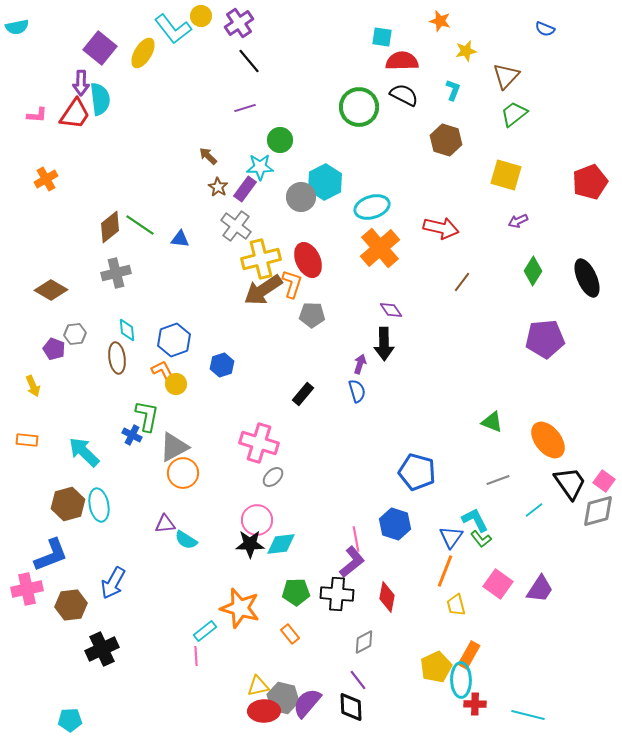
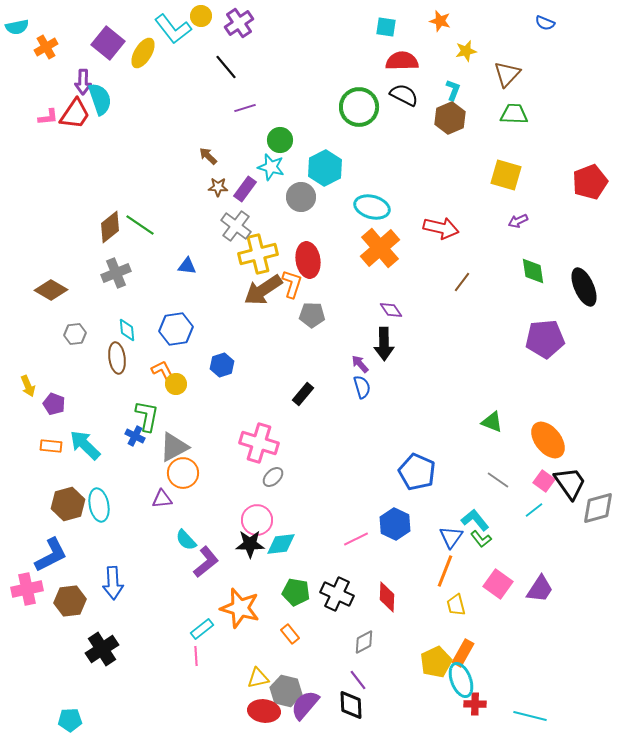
blue semicircle at (545, 29): moved 6 px up
cyan square at (382, 37): moved 4 px right, 10 px up
purple square at (100, 48): moved 8 px right, 5 px up
black line at (249, 61): moved 23 px left, 6 px down
brown triangle at (506, 76): moved 1 px right, 2 px up
purple arrow at (81, 83): moved 2 px right, 1 px up
cyan semicircle at (100, 99): rotated 12 degrees counterclockwise
green trapezoid at (514, 114): rotated 40 degrees clockwise
pink L-shape at (37, 115): moved 11 px right, 2 px down; rotated 10 degrees counterclockwise
brown hexagon at (446, 140): moved 4 px right, 22 px up; rotated 20 degrees clockwise
cyan star at (260, 167): moved 11 px right; rotated 16 degrees clockwise
orange cross at (46, 179): moved 132 px up
cyan hexagon at (325, 182): moved 14 px up
brown star at (218, 187): rotated 30 degrees counterclockwise
cyan ellipse at (372, 207): rotated 32 degrees clockwise
blue triangle at (180, 239): moved 7 px right, 27 px down
yellow cross at (261, 259): moved 3 px left, 5 px up
red ellipse at (308, 260): rotated 16 degrees clockwise
green diamond at (533, 271): rotated 40 degrees counterclockwise
gray cross at (116, 273): rotated 8 degrees counterclockwise
black ellipse at (587, 278): moved 3 px left, 9 px down
blue hexagon at (174, 340): moved 2 px right, 11 px up; rotated 12 degrees clockwise
purple pentagon at (54, 349): moved 55 px down
purple arrow at (360, 364): rotated 60 degrees counterclockwise
yellow arrow at (33, 386): moved 5 px left
blue semicircle at (357, 391): moved 5 px right, 4 px up
blue cross at (132, 435): moved 3 px right, 1 px down
orange rectangle at (27, 440): moved 24 px right, 6 px down
cyan arrow at (84, 452): moved 1 px right, 7 px up
blue pentagon at (417, 472): rotated 9 degrees clockwise
gray line at (498, 480): rotated 55 degrees clockwise
pink square at (604, 481): moved 60 px left
gray diamond at (598, 511): moved 3 px up
cyan L-shape at (475, 520): rotated 12 degrees counterclockwise
purple triangle at (165, 524): moved 3 px left, 25 px up
blue hexagon at (395, 524): rotated 8 degrees clockwise
pink line at (356, 539): rotated 75 degrees clockwise
cyan semicircle at (186, 540): rotated 15 degrees clockwise
blue L-shape at (51, 555): rotated 6 degrees counterclockwise
purple L-shape at (352, 562): moved 146 px left
blue arrow at (113, 583): rotated 32 degrees counterclockwise
green pentagon at (296, 592): rotated 12 degrees clockwise
black cross at (337, 594): rotated 20 degrees clockwise
red diamond at (387, 597): rotated 8 degrees counterclockwise
brown hexagon at (71, 605): moved 1 px left, 4 px up
cyan rectangle at (205, 631): moved 3 px left, 2 px up
black cross at (102, 649): rotated 8 degrees counterclockwise
orange rectangle at (469, 655): moved 6 px left, 2 px up
yellow pentagon at (436, 667): moved 5 px up
cyan ellipse at (461, 680): rotated 20 degrees counterclockwise
yellow triangle at (258, 686): moved 8 px up
gray hexagon at (283, 698): moved 3 px right, 7 px up
purple semicircle at (307, 703): moved 2 px left, 2 px down
black diamond at (351, 707): moved 2 px up
red ellipse at (264, 711): rotated 8 degrees clockwise
cyan line at (528, 715): moved 2 px right, 1 px down
